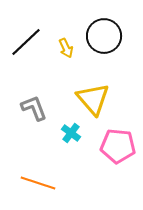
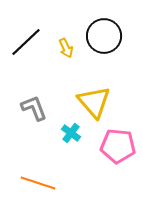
yellow triangle: moved 1 px right, 3 px down
